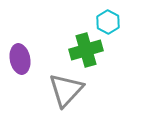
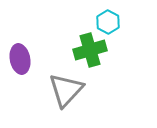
green cross: moved 4 px right
